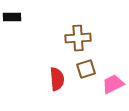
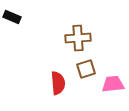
black rectangle: rotated 24 degrees clockwise
red semicircle: moved 1 px right, 4 px down
pink trapezoid: rotated 20 degrees clockwise
